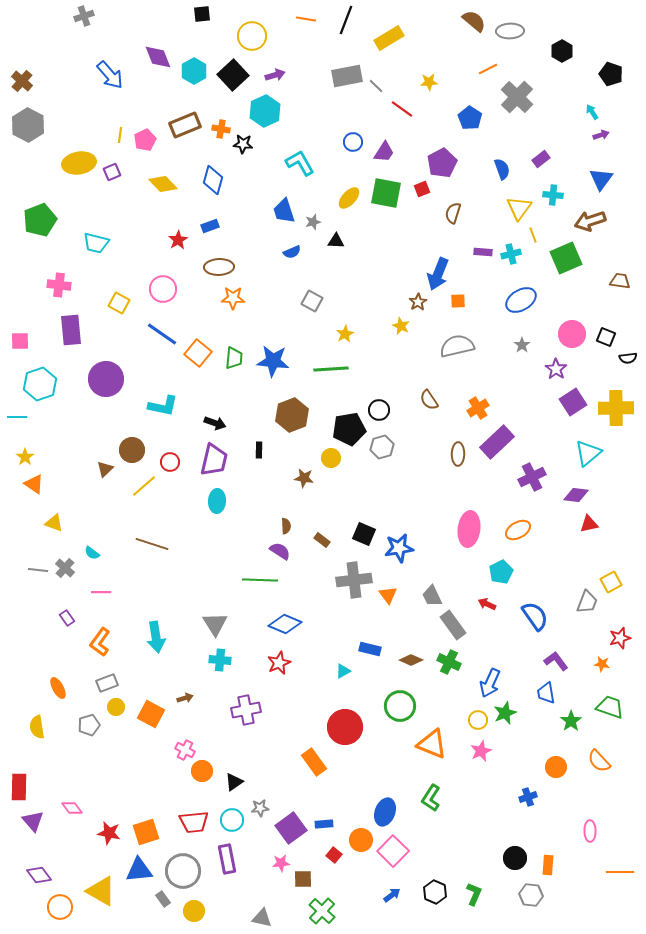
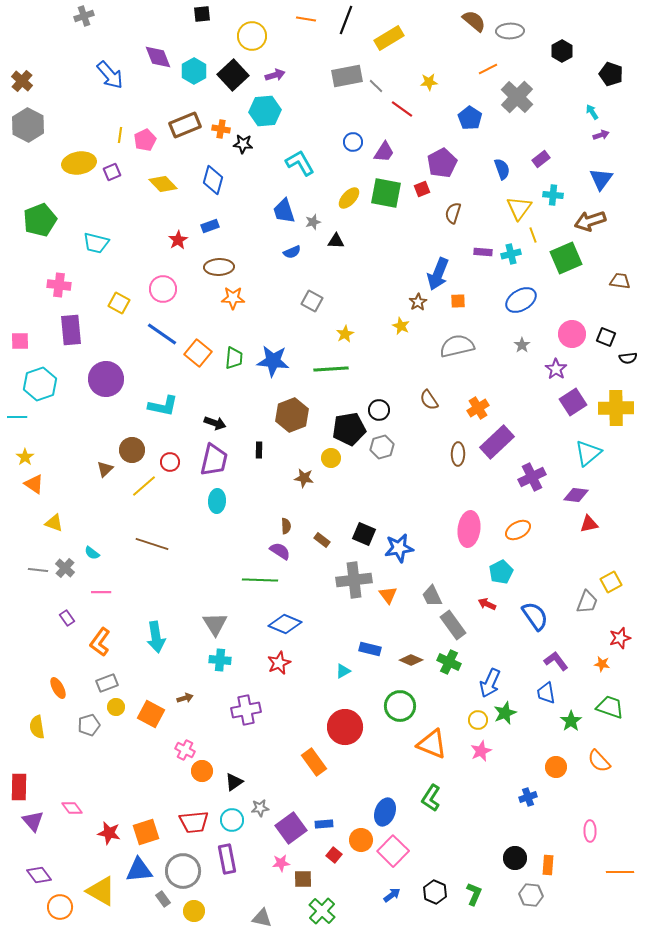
cyan hexagon at (265, 111): rotated 20 degrees clockwise
